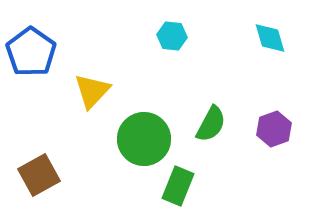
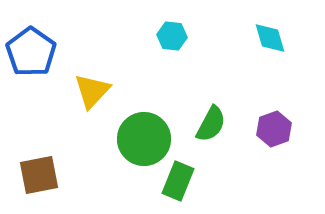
brown square: rotated 18 degrees clockwise
green rectangle: moved 5 px up
